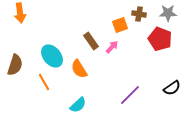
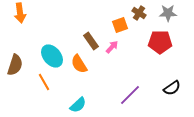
brown cross: moved 1 px up; rotated 24 degrees clockwise
red pentagon: moved 3 px down; rotated 20 degrees counterclockwise
orange semicircle: moved 5 px up
